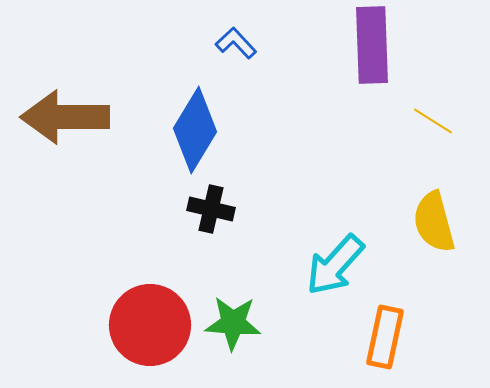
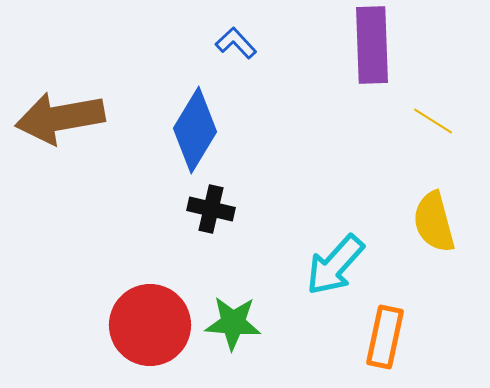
brown arrow: moved 5 px left, 1 px down; rotated 10 degrees counterclockwise
